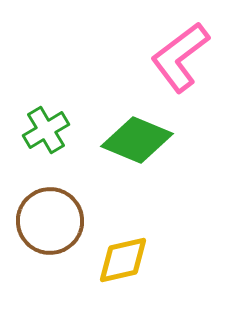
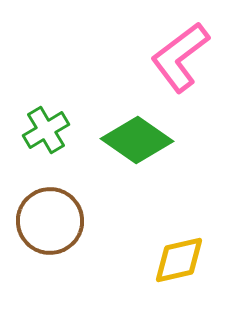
green diamond: rotated 12 degrees clockwise
yellow diamond: moved 56 px right
